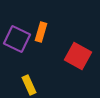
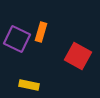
yellow rectangle: rotated 54 degrees counterclockwise
